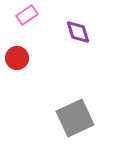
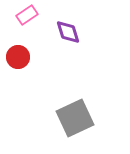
purple diamond: moved 10 px left
red circle: moved 1 px right, 1 px up
